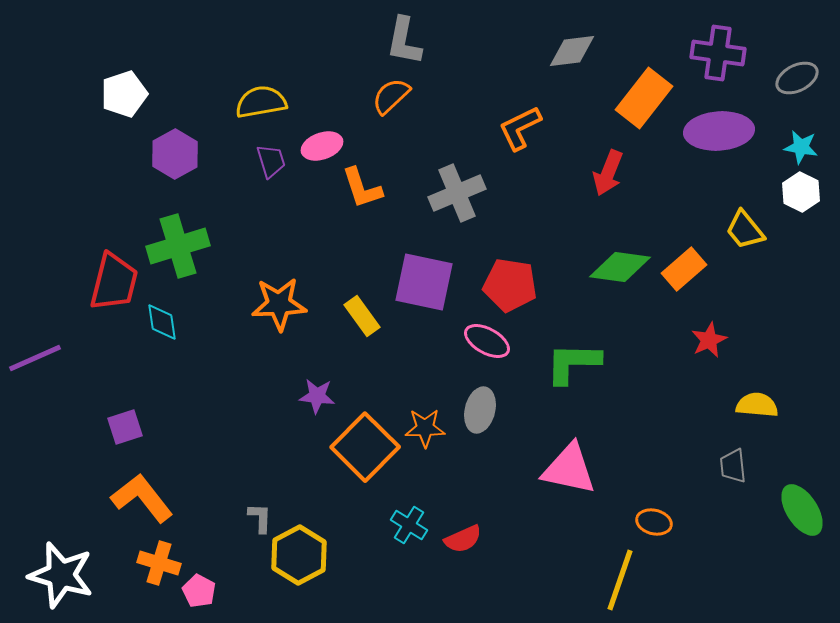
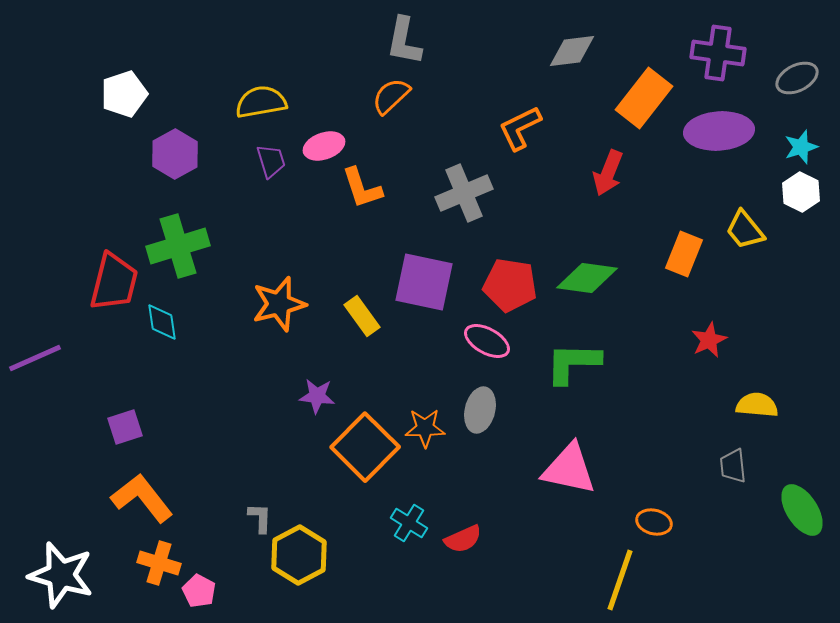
pink ellipse at (322, 146): moved 2 px right
cyan star at (801, 147): rotated 28 degrees counterclockwise
gray cross at (457, 193): moved 7 px right
green diamond at (620, 267): moved 33 px left, 11 px down
orange rectangle at (684, 269): moved 15 px up; rotated 27 degrees counterclockwise
orange star at (279, 304): rotated 12 degrees counterclockwise
cyan cross at (409, 525): moved 2 px up
